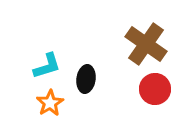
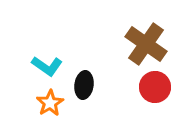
cyan L-shape: rotated 52 degrees clockwise
black ellipse: moved 2 px left, 6 px down
red circle: moved 2 px up
